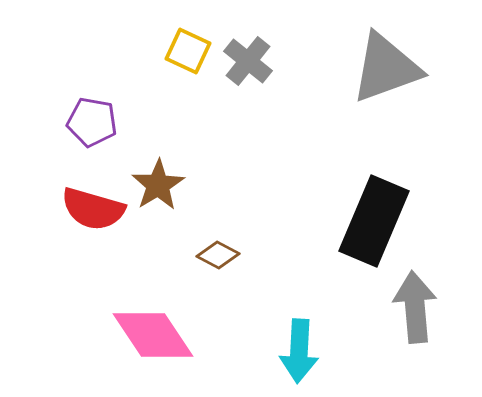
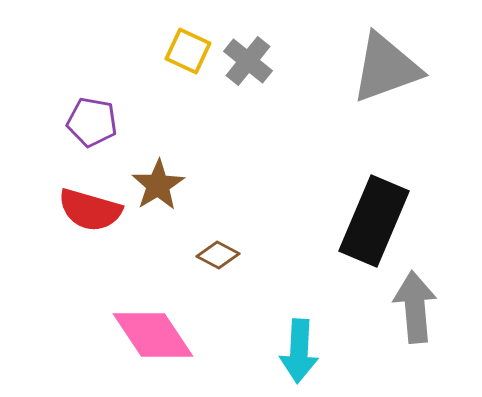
red semicircle: moved 3 px left, 1 px down
